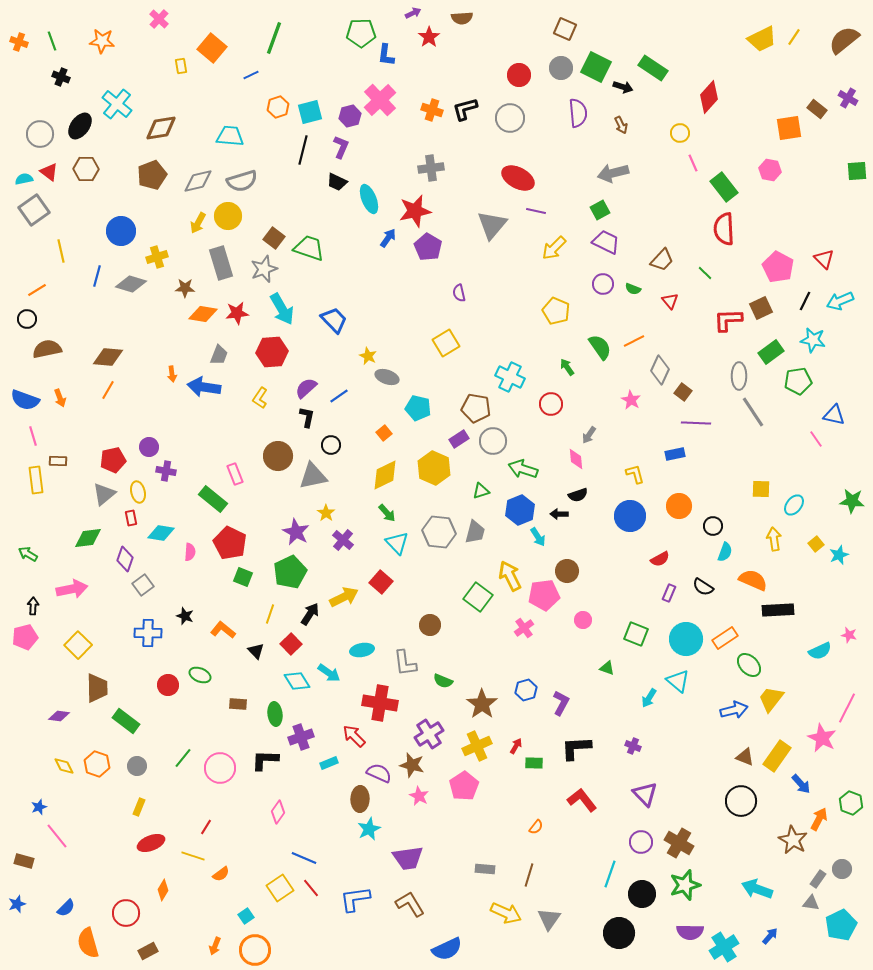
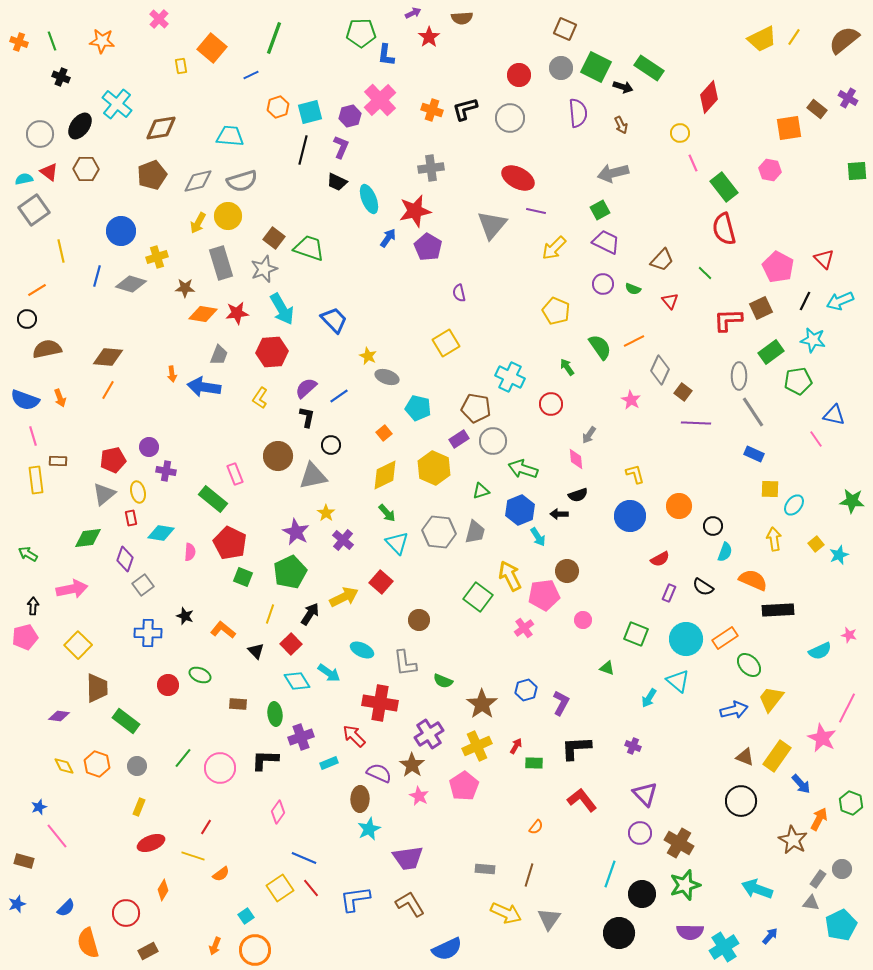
green rectangle at (653, 68): moved 4 px left
red semicircle at (724, 229): rotated 12 degrees counterclockwise
blue rectangle at (675, 454): moved 79 px right; rotated 36 degrees clockwise
yellow square at (761, 489): moved 9 px right
brown circle at (430, 625): moved 11 px left, 5 px up
cyan ellipse at (362, 650): rotated 35 degrees clockwise
brown star at (412, 765): rotated 20 degrees clockwise
purple circle at (641, 842): moved 1 px left, 9 px up
